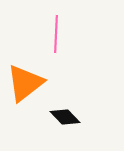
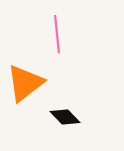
pink line: moved 1 px right; rotated 9 degrees counterclockwise
